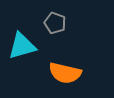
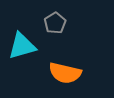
gray pentagon: rotated 20 degrees clockwise
